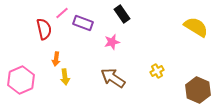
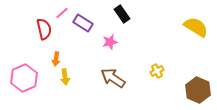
purple rectangle: rotated 12 degrees clockwise
pink star: moved 2 px left
pink hexagon: moved 3 px right, 2 px up
